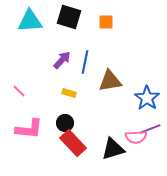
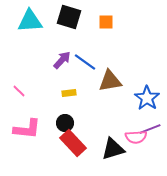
blue line: rotated 65 degrees counterclockwise
yellow rectangle: rotated 24 degrees counterclockwise
pink L-shape: moved 2 px left
